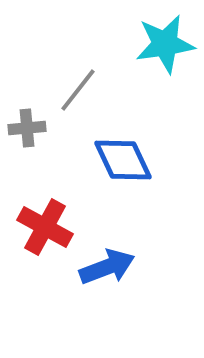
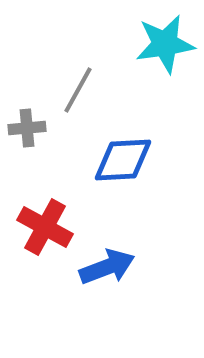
gray line: rotated 9 degrees counterclockwise
blue diamond: rotated 68 degrees counterclockwise
